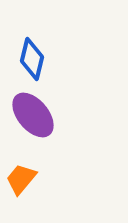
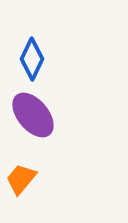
blue diamond: rotated 12 degrees clockwise
